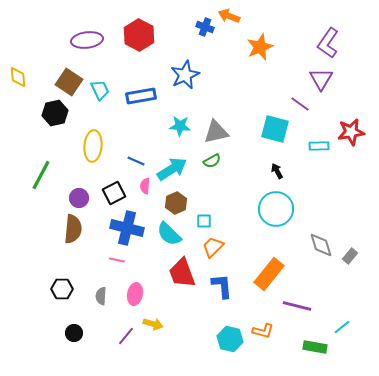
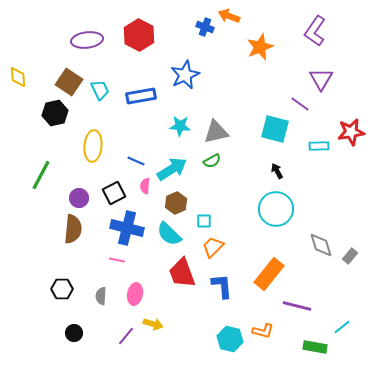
purple L-shape at (328, 43): moved 13 px left, 12 px up
